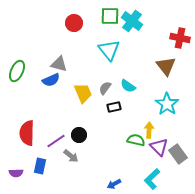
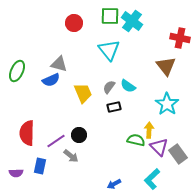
gray semicircle: moved 4 px right, 1 px up
